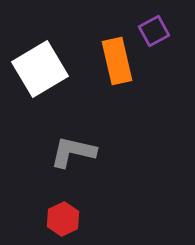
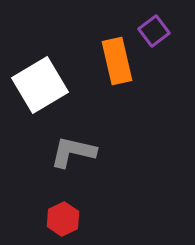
purple square: rotated 8 degrees counterclockwise
white square: moved 16 px down
